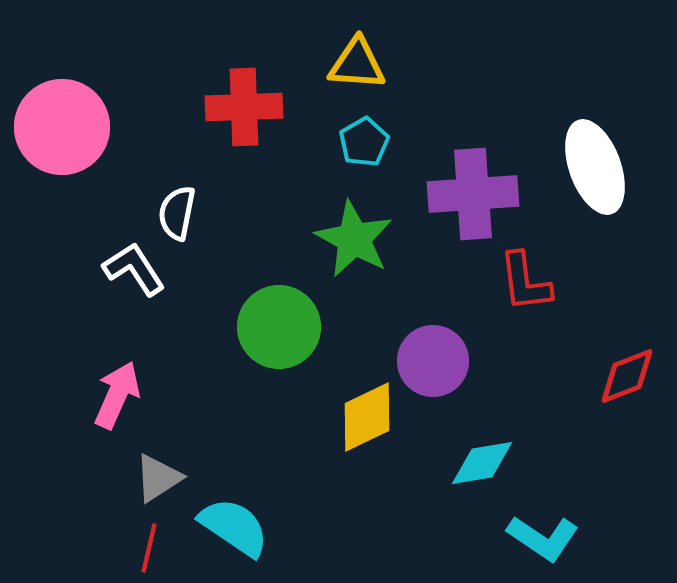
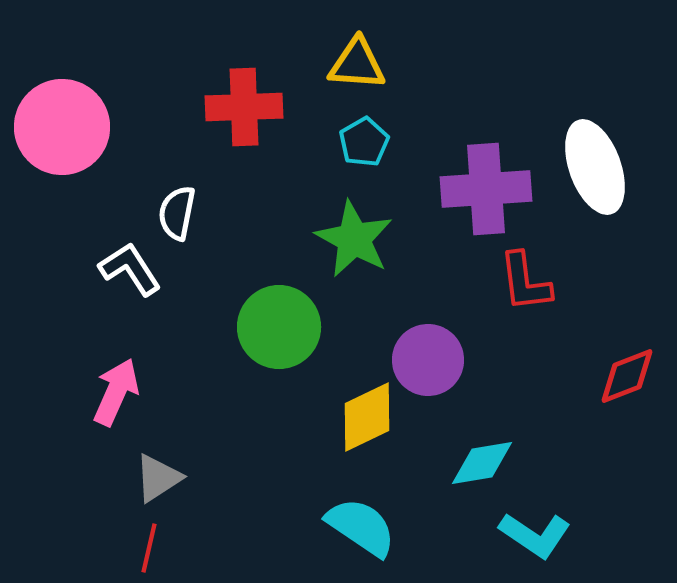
purple cross: moved 13 px right, 5 px up
white L-shape: moved 4 px left
purple circle: moved 5 px left, 1 px up
pink arrow: moved 1 px left, 3 px up
cyan semicircle: moved 127 px right
cyan L-shape: moved 8 px left, 3 px up
